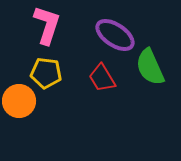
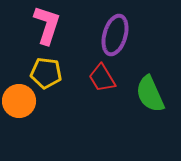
purple ellipse: rotated 72 degrees clockwise
green semicircle: moved 27 px down
